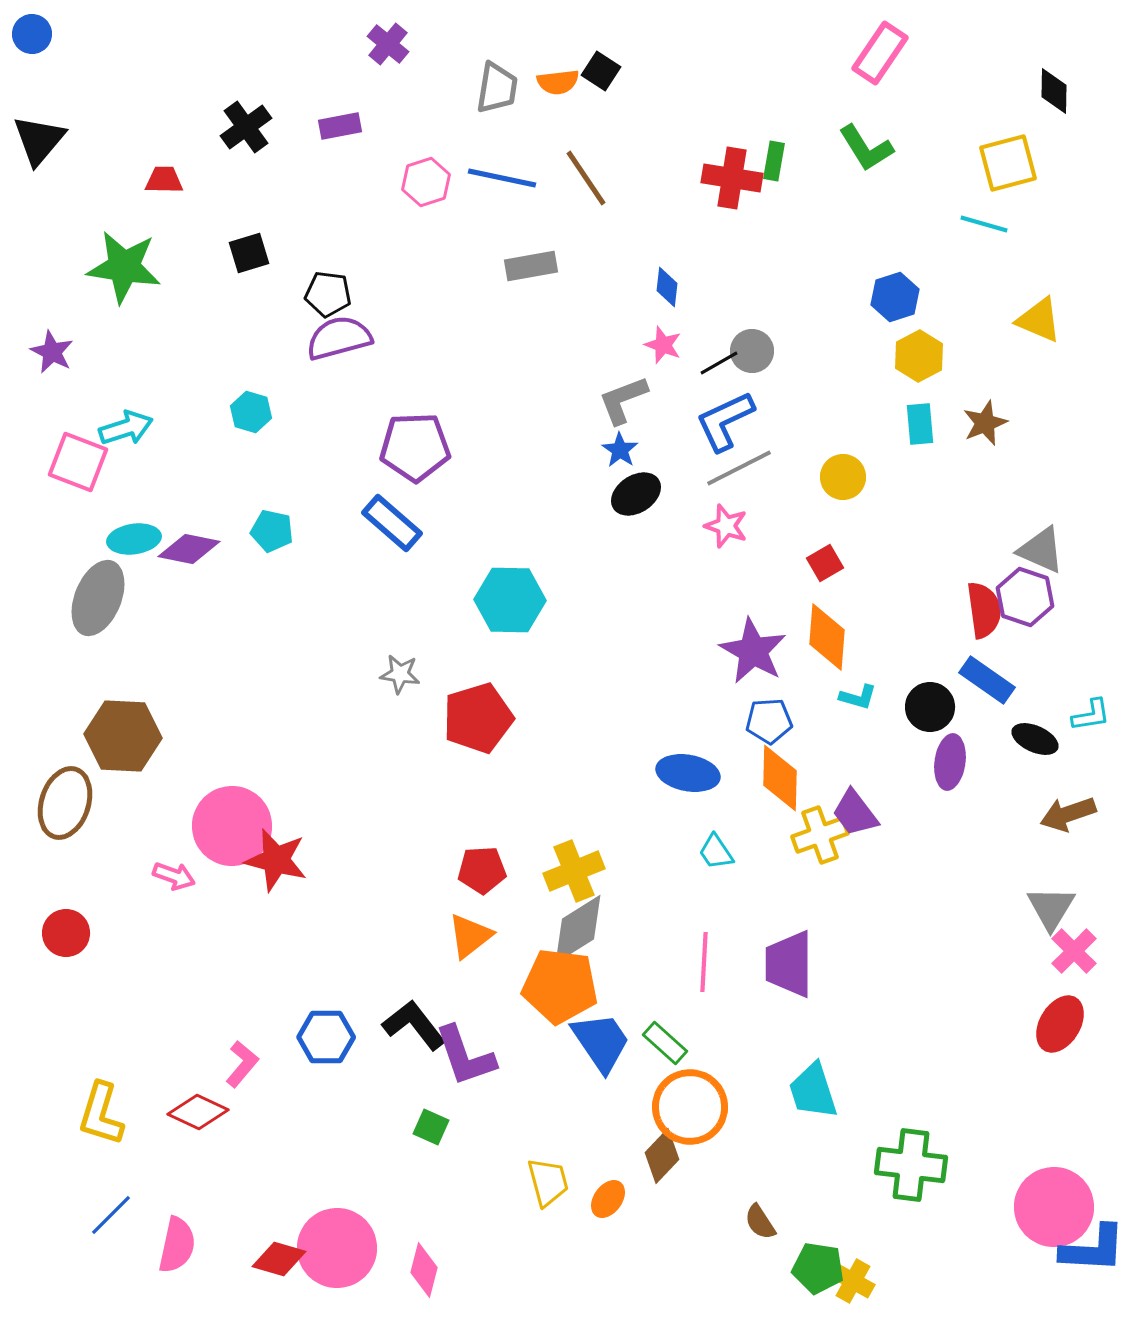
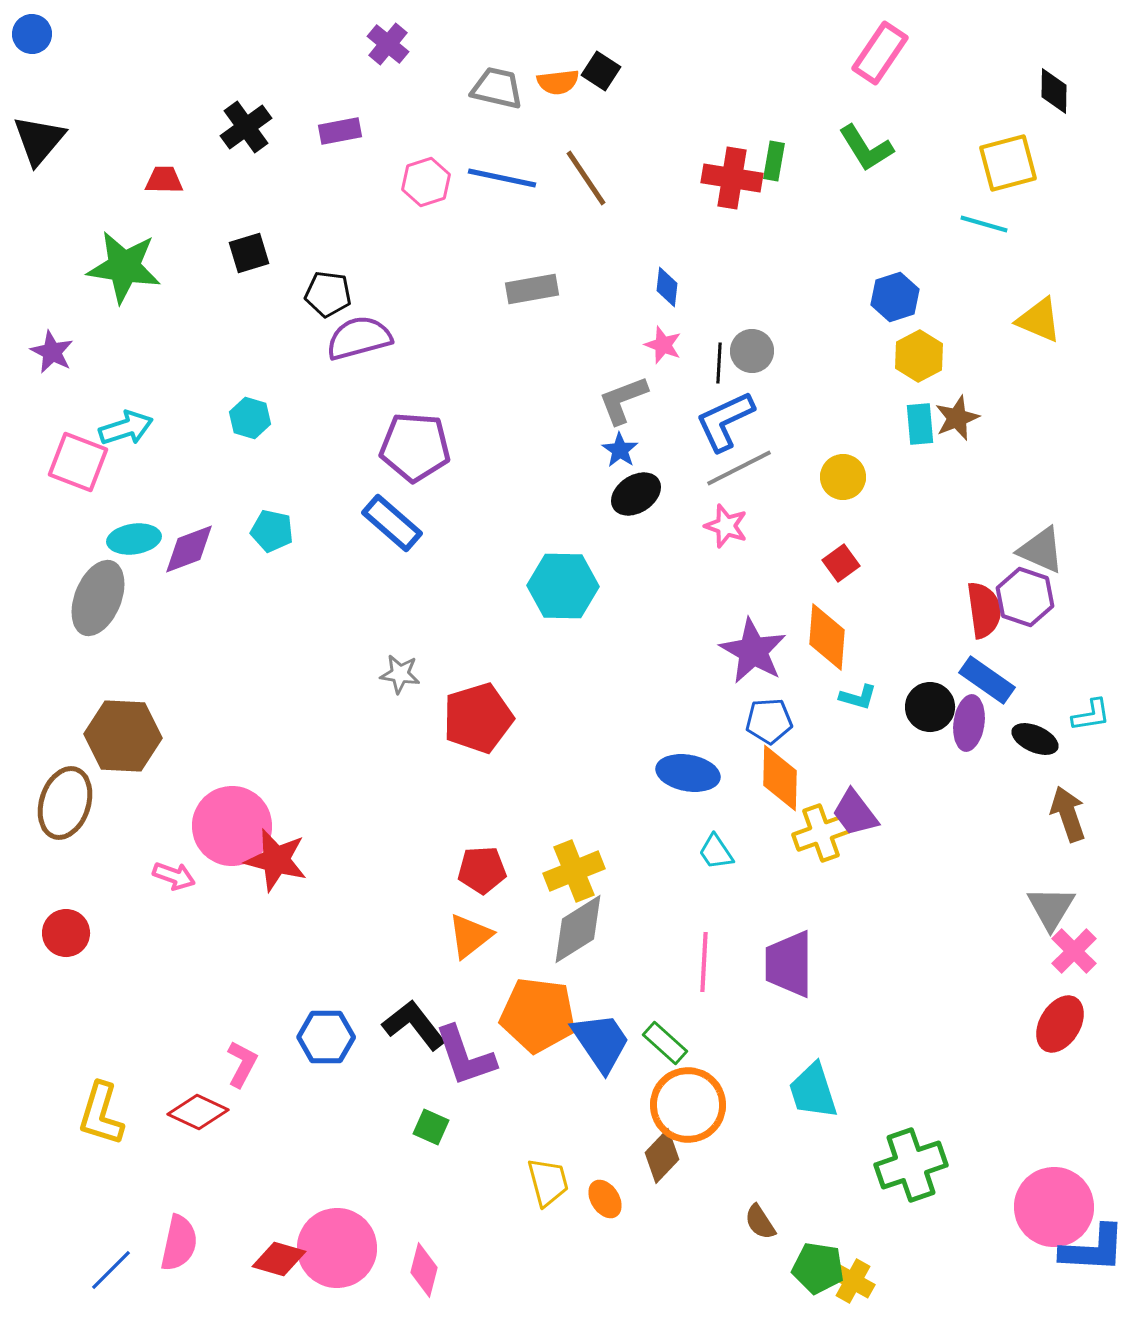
gray trapezoid at (497, 88): rotated 86 degrees counterclockwise
purple rectangle at (340, 126): moved 5 px down
gray rectangle at (531, 266): moved 1 px right, 23 px down
purple semicircle at (339, 338): moved 20 px right
black line at (719, 363): rotated 57 degrees counterclockwise
cyan hexagon at (251, 412): moved 1 px left, 6 px down
brown star at (985, 423): moved 28 px left, 5 px up
purple pentagon at (415, 447): rotated 6 degrees clockwise
purple diamond at (189, 549): rotated 32 degrees counterclockwise
red square at (825, 563): moved 16 px right; rotated 6 degrees counterclockwise
cyan hexagon at (510, 600): moved 53 px right, 14 px up
purple ellipse at (950, 762): moved 19 px right, 39 px up
brown arrow at (1068, 814): rotated 90 degrees clockwise
yellow cross at (820, 835): moved 1 px right, 2 px up
orange pentagon at (560, 986): moved 22 px left, 29 px down
pink L-shape at (242, 1064): rotated 12 degrees counterclockwise
orange circle at (690, 1107): moved 2 px left, 2 px up
green cross at (911, 1165): rotated 26 degrees counterclockwise
orange ellipse at (608, 1199): moved 3 px left; rotated 69 degrees counterclockwise
blue line at (111, 1215): moved 55 px down
pink semicircle at (177, 1245): moved 2 px right, 2 px up
